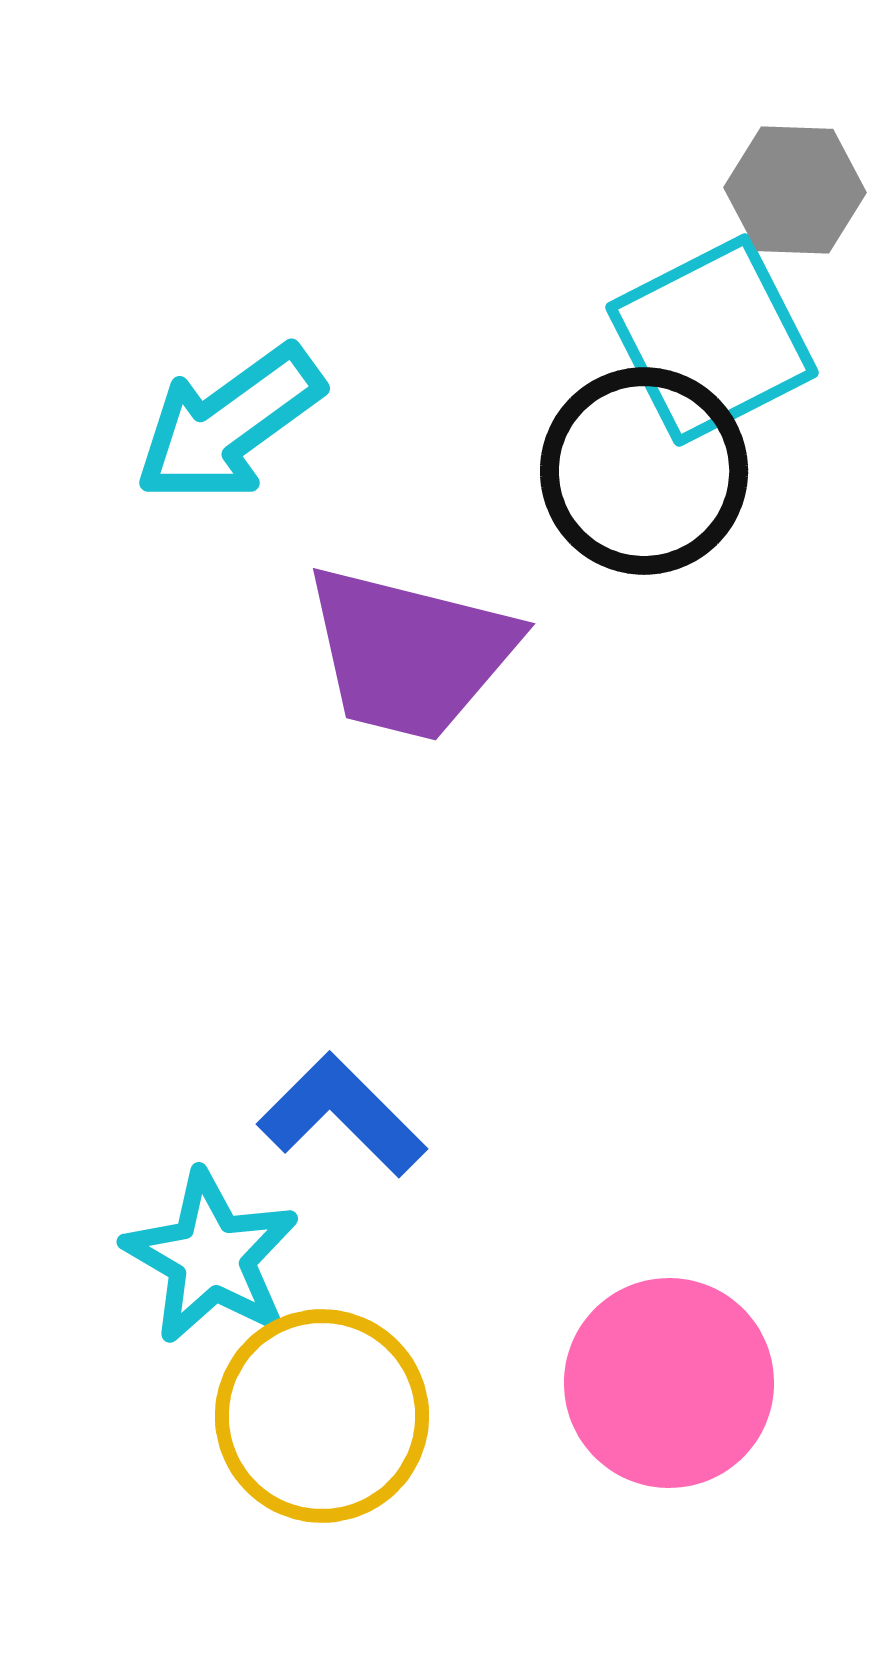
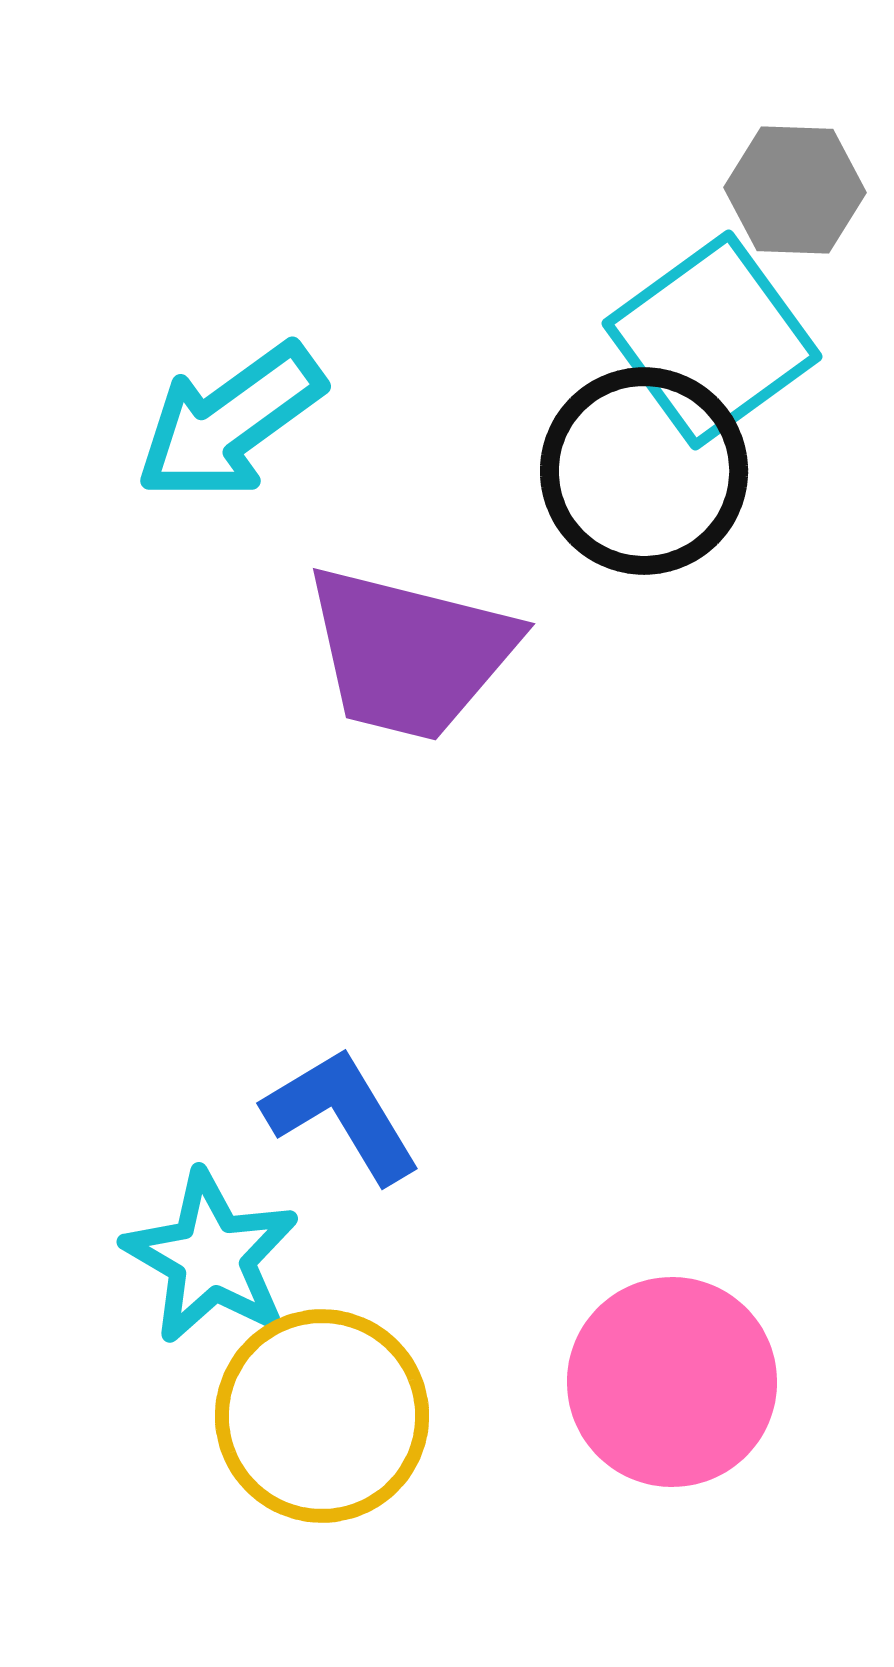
cyan square: rotated 9 degrees counterclockwise
cyan arrow: moved 1 px right, 2 px up
blue L-shape: rotated 14 degrees clockwise
pink circle: moved 3 px right, 1 px up
